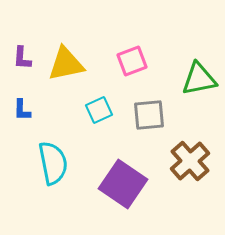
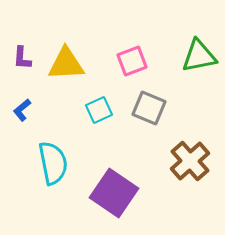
yellow triangle: rotated 9 degrees clockwise
green triangle: moved 23 px up
blue L-shape: rotated 50 degrees clockwise
gray square: moved 7 px up; rotated 28 degrees clockwise
purple square: moved 9 px left, 9 px down
